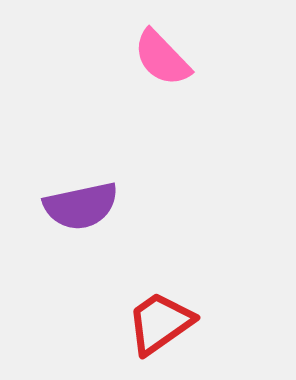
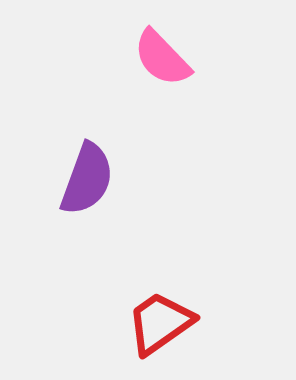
purple semicircle: moved 6 px right, 27 px up; rotated 58 degrees counterclockwise
